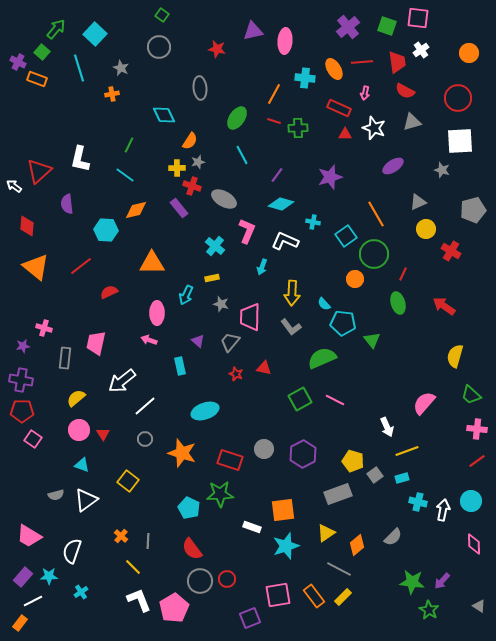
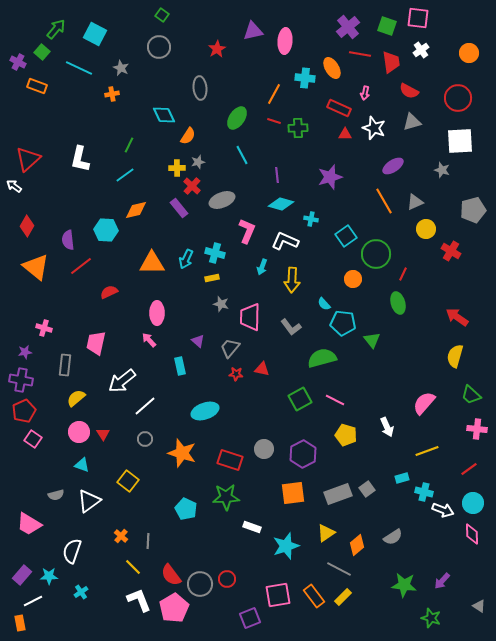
cyan square at (95, 34): rotated 15 degrees counterclockwise
red star at (217, 49): rotated 30 degrees clockwise
red line at (362, 62): moved 2 px left, 8 px up; rotated 15 degrees clockwise
red trapezoid at (397, 62): moved 6 px left
cyan line at (79, 68): rotated 48 degrees counterclockwise
orange ellipse at (334, 69): moved 2 px left, 1 px up
orange rectangle at (37, 79): moved 7 px down
red semicircle at (405, 91): moved 4 px right
orange semicircle at (190, 141): moved 2 px left, 5 px up
red triangle at (39, 171): moved 11 px left, 12 px up
cyan line at (125, 175): rotated 72 degrees counterclockwise
purple line at (277, 175): rotated 42 degrees counterclockwise
red cross at (192, 186): rotated 24 degrees clockwise
gray ellipse at (224, 199): moved 2 px left, 1 px down; rotated 50 degrees counterclockwise
gray triangle at (418, 202): moved 3 px left
purple semicircle at (67, 204): moved 1 px right, 36 px down
orange line at (376, 214): moved 8 px right, 13 px up
cyan cross at (313, 222): moved 2 px left, 3 px up
red diamond at (27, 226): rotated 25 degrees clockwise
cyan cross at (215, 246): moved 7 px down; rotated 24 degrees counterclockwise
green circle at (374, 254): moved 2 px right
orange circle at (355, 279): moved 2 px left
yellow arrow at (292, 293): moved 13 px up
cyan arrow at (186, 295): moved 36 px up
red arrow at (444, 306): moved 13 px right, 11 px down
pink arrow at (149, 340): rotated 28 degrees clockwise
gray trapezoid at (230, 342): moved 6 px down
purple star at (23, 346): moved 2 px right, 6 px down
gray rectangle at (65, 358): moved 7 px down
green semicircle at (322, 358): rotated 8 degrees clockwise
red triangle at (264, 368): moved 2 px left, 1 px down
red star at (236, 374): rotated 16 degrees counterclockwise
red pentagon at (22, 411): moved 2 px right; rotated 25 degrees counterclockwise
pink circle at (79, 430): moved 2 px down
yellow line at (407, 451): moved 20 px right
yellow pentagon at (353, 461): moved 7 px left, 26 px up
red line at (477, 461): moved 8 px left, 8 px down
gray square at (375, 475): moved 8 px left, 14 px down
green star at (220, 494): moved 6 px right, 3 px down
white triangle at (86, 500): moved 3 px right, 1 px down
cyan circle at (471, 501): moved 2 px right, 2 px down
cyan cross at (418, 502): moved 6 px right, 10 px up
cyan pentagon at (189, 508): moved 3 px left, 1 px down
orange square at (283, 510): moved 10 px right, 17 px up
white arrow at (443, 510): rotated 100 degrees clockwise
pink trapezoid at (29, 536): moved 12 px up
gray semicircle at (393, 537): rotated 12 degrees clockwise
pink diamond at (474, 544): moved 2 px left, 10 px up
red semicircle at (192, 549): moved 21 px left, 26 px down
purple rectangle at (23, 577): moved 1 px left, 2 px up
gray circle at (200, 581): moved 3 px down
green star at (412, 582): moved 8 px left, 3 px down
green star at (429, 610): moved 2 px right, 8 px down; rotated 12 degrees counterclockwise
orange rectangle at (20, 623): rotated 49 degrees counterclockwise
